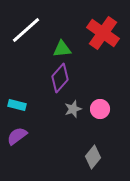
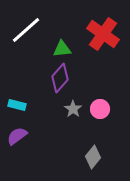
red cross: moved 1 px down
gray star: rotated 18 degrees counterclockwise
